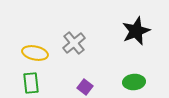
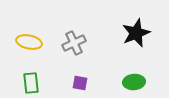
black star: moved 2 px down
gray cross: rotated 15 degrees clockwise
yellow ellipse: moved 6 px left, 11 px up
purple square: moved 5 px left, 4 px up; rotated 28 degrees counterclockwise
